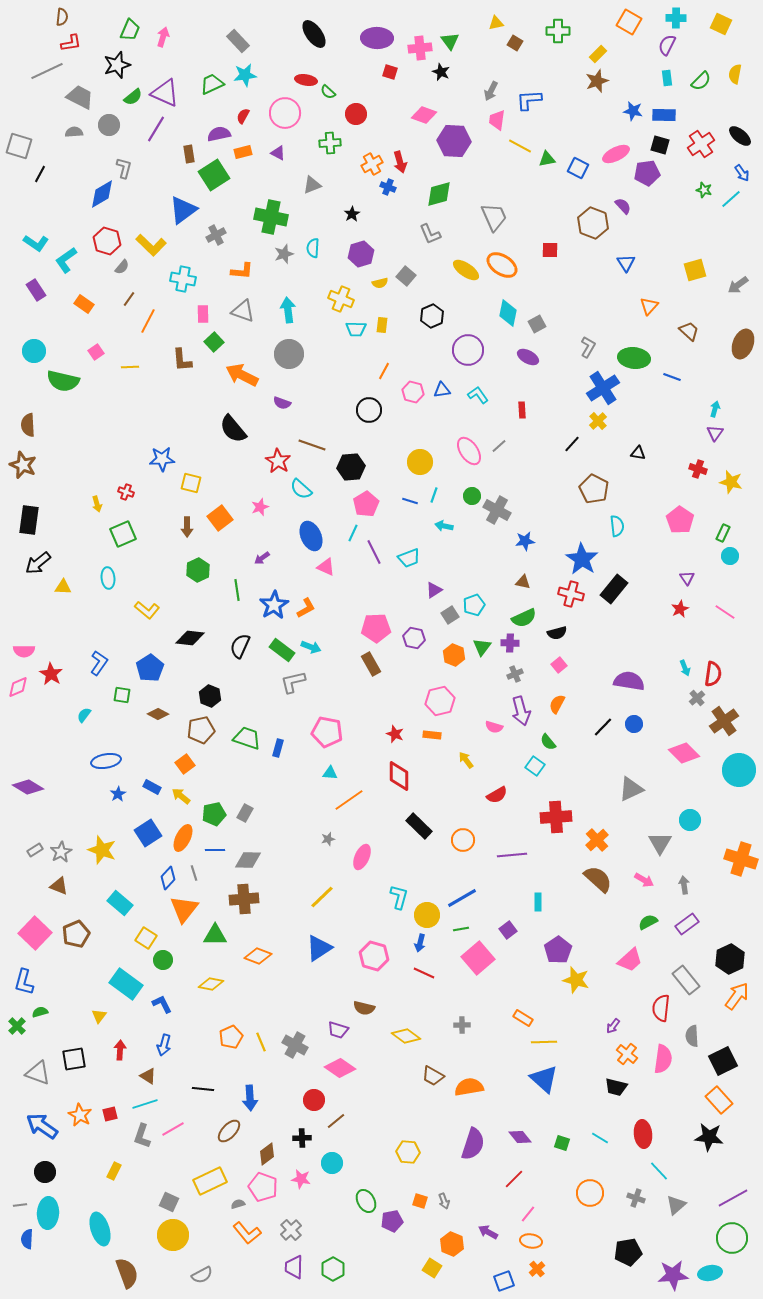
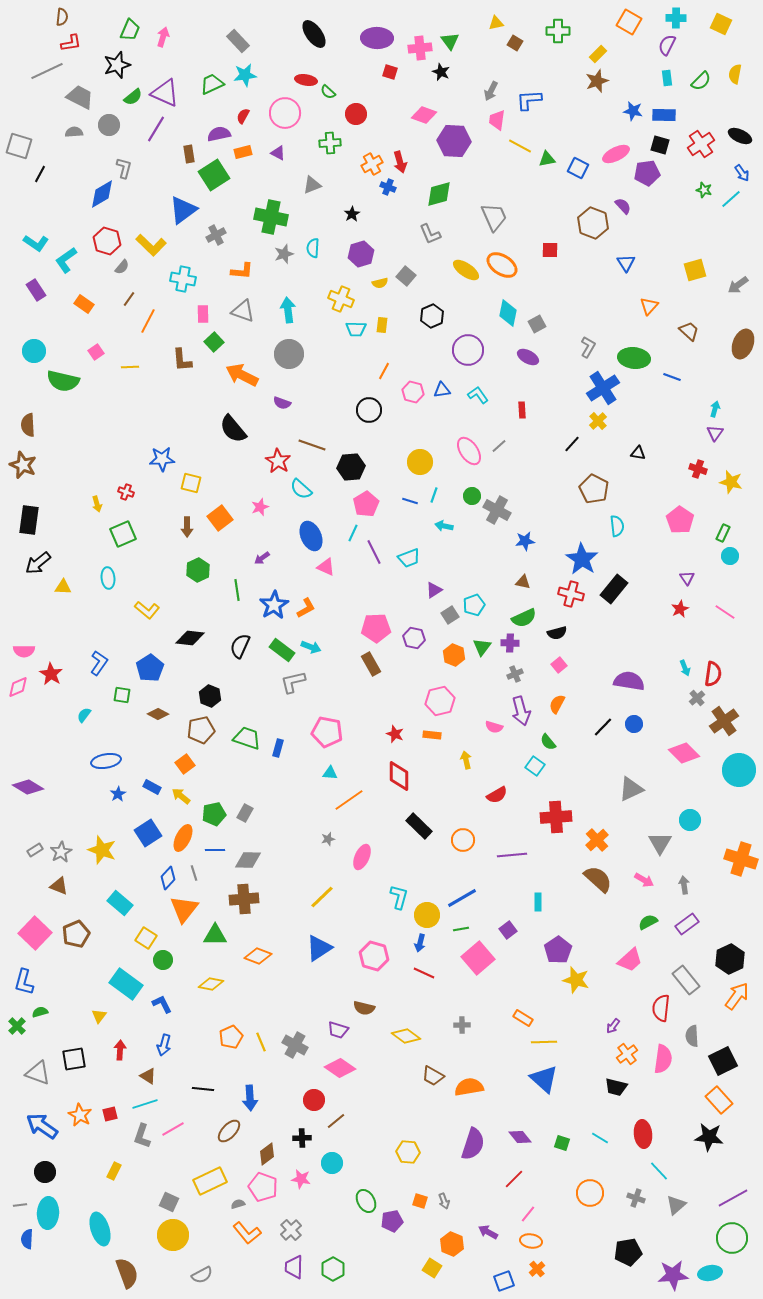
black ellipse at (740, 136): rotated 15 degrees counterclockwise
yellow arrow at (466, 760): rotated 24 degrees clockwise
orange cross at (627, 1054): rotated 15 degrees clockwise
